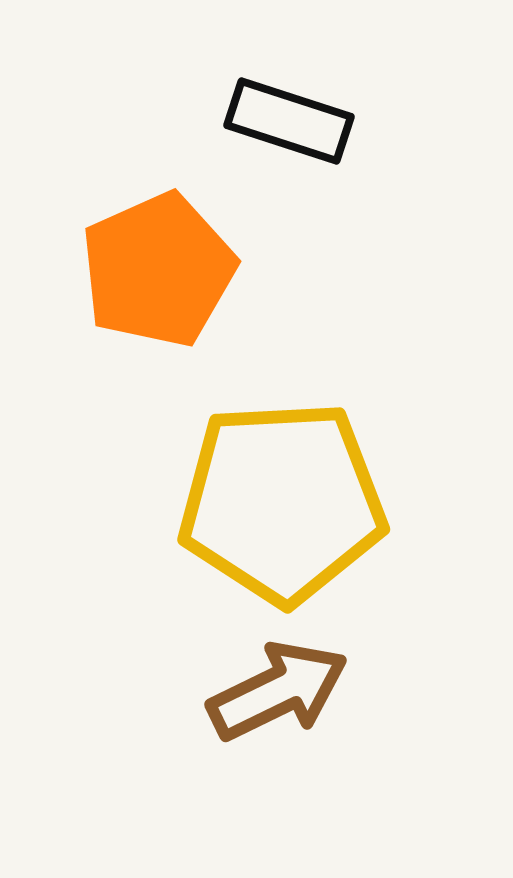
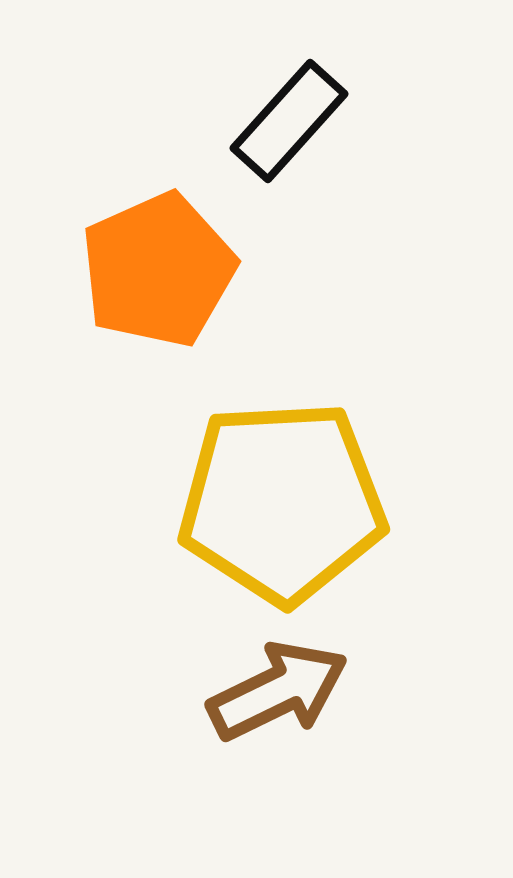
black rectangle: rotated 66 degrees counterclockwise
